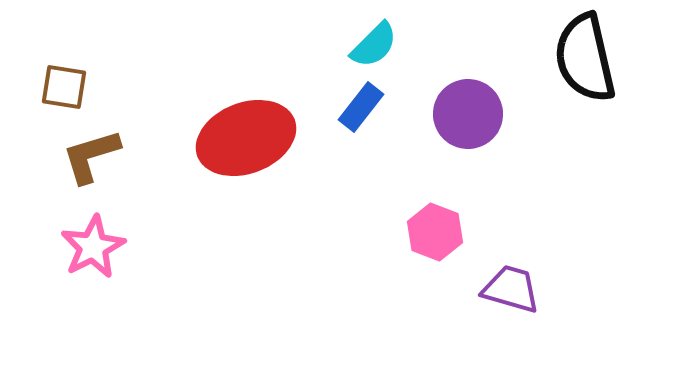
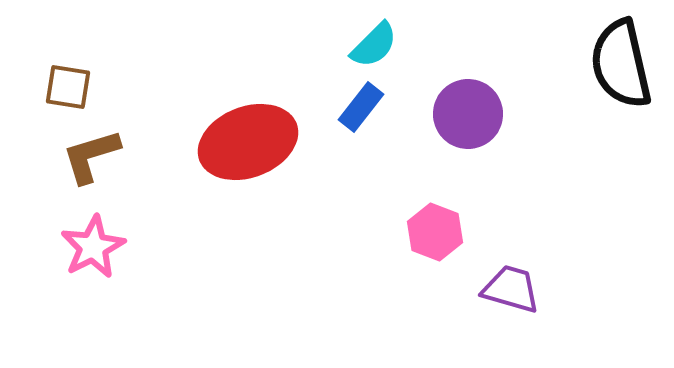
black semicircle: moved 36 px right, 6 px down
brown square: moved 4 px right
red ellipse: moved 2 px right, 4 px down
